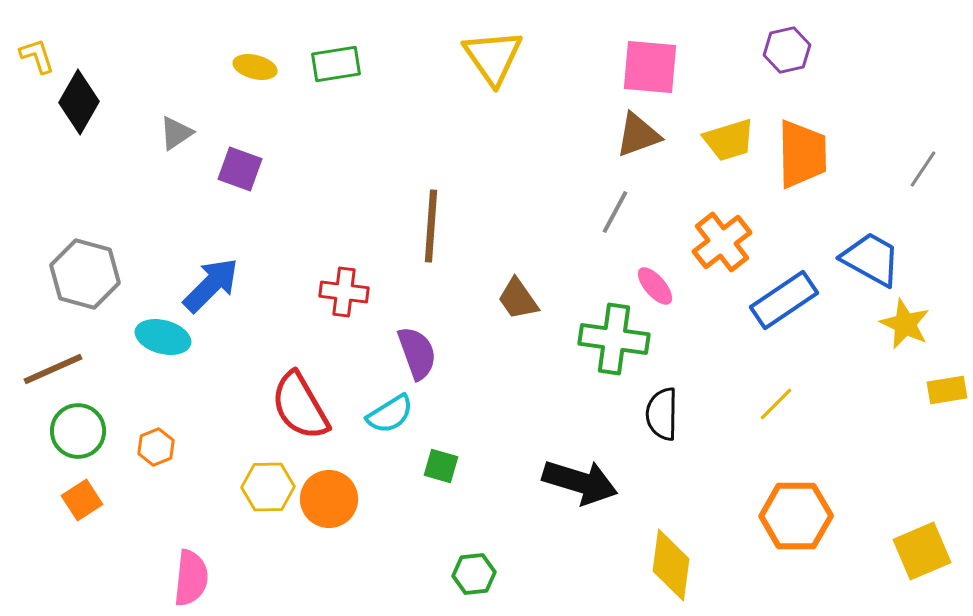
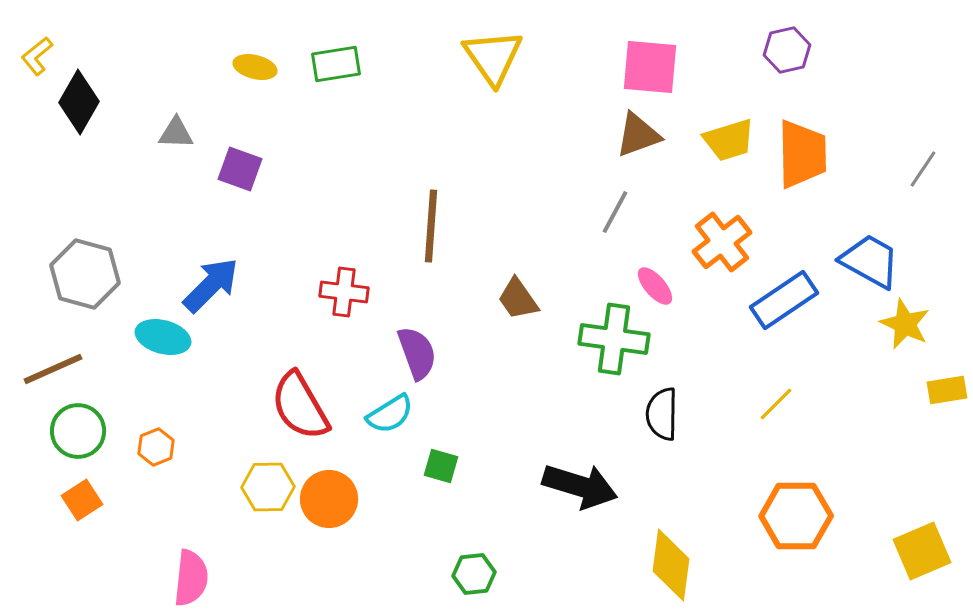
yellow L-shape at (37, 56): rotated 111 degrees counterclockwise
gray triangle at (176, 133): rotated 36 degrees clockwise
blue trapezoid at (871, 259): moved 1 px left, 2 px down
black arrow at (580, 482): moved 4 px down
